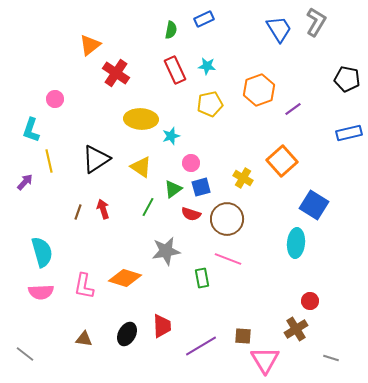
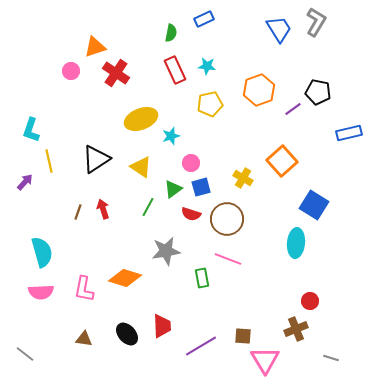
green semicircle at (171, 30): moved 3 px down
orange triangle at (90, 45): moved 5 px right, 2 px down; rotated 20 degrees clockwise
black pentagon at (347, 79): moved 29 px left, 13 px down
pink circle at (55, 99): moved 16 px right, 28 px up
yellow ellipse at (141, 119): rotated 24 degrees counterclockwise
pink L-shape at (84, 286): moved 3 px down
brown cross at (296, 329): rotated 10 degrees clockwise
black ellipse at (127, 334): rotated 70 degrees counterclockwise
